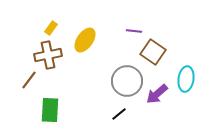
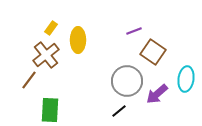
purple line: rotated 28 degrees counterclockwise
yellow ellipse: moved 7 px left; rotated 35 degrees counterclockwise
brown cross: moved 2 px left; rotated 28 degrees counterclockwise
black line: moved 3 px up
